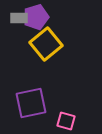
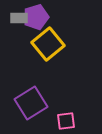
yellow square: moved 2 px right
purple square: rotated 20 degrees counterclockwise
pink square: rotated 24 degrees counterclockwise
